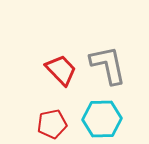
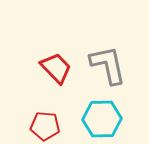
red trapezoid: moved 5 px left, 2 px up
red pentagon: moved 7 px left, 2 px down; rotated 16 degrees clockwise
